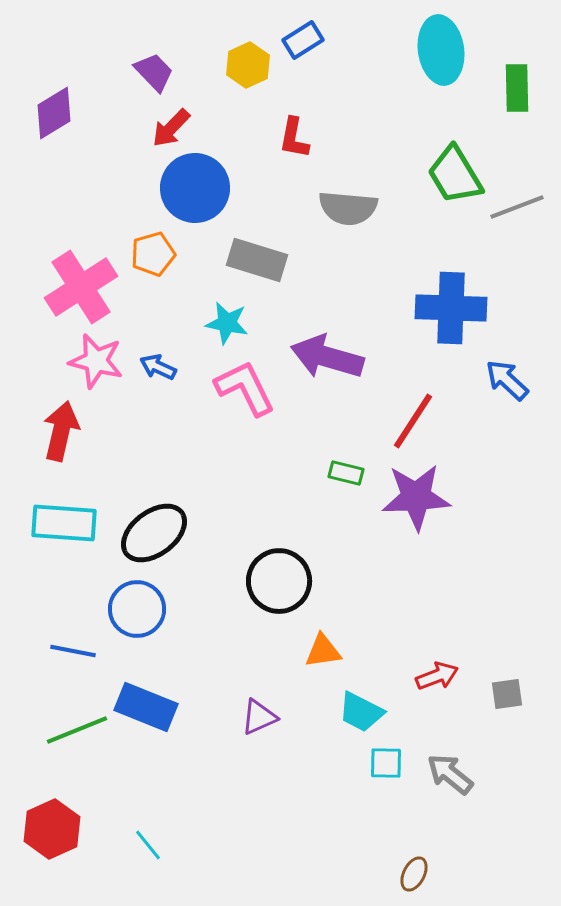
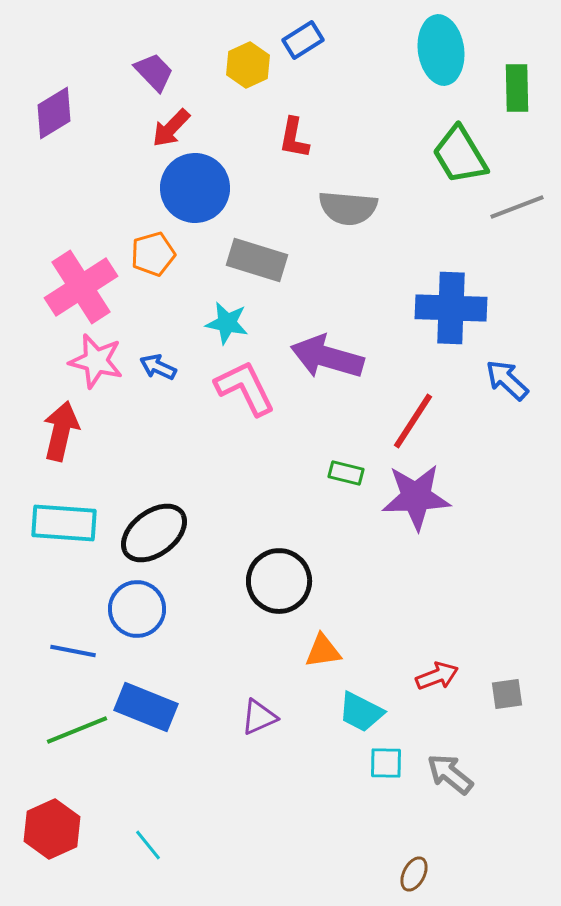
green trapezoid at (455, 175): moved 5 px right, 20 px up
